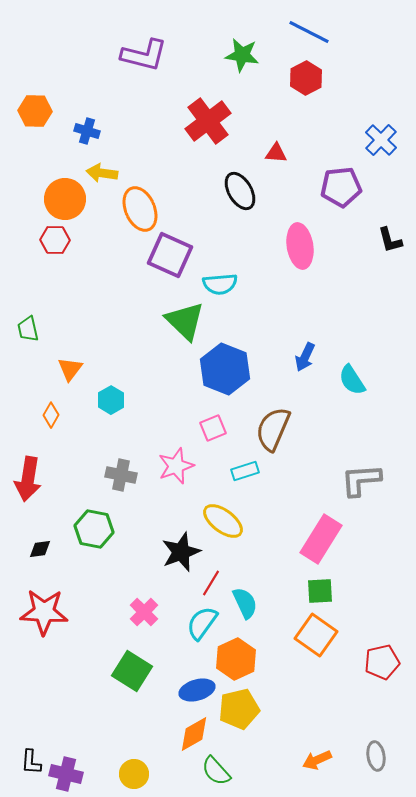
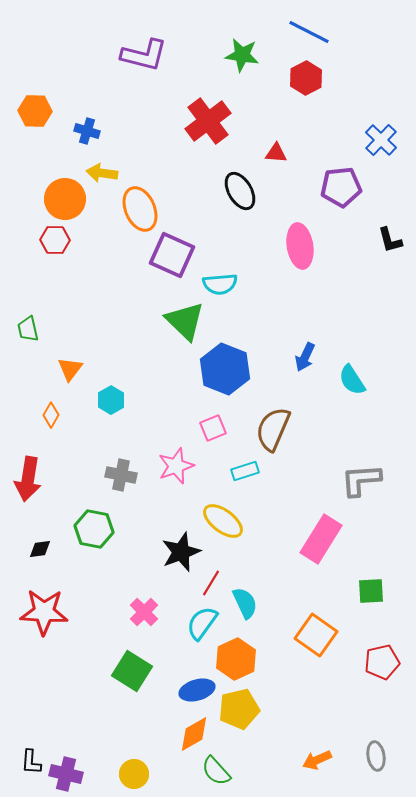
purple square at (170, 255): moved 2 px right
green square at (320, 591): moved 51 px right
